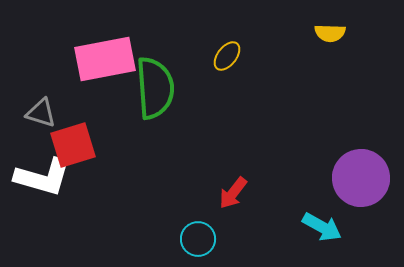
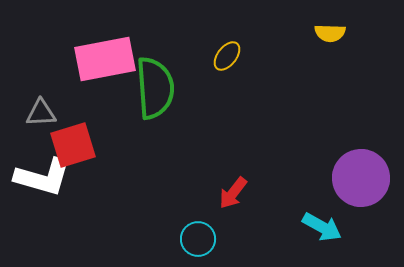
gray triangle: rotated 20 degrees counterclockwise
